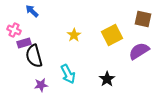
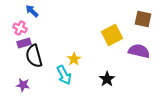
pink cross: moved 6 px right, 2 px up
yellow star: moved 24 px down
purple semicircle: rotated 45 degrees clockwise
cyan arrow: moved 4 px left, 1 px down
purple star: moved 18 px left; rotated 16 degrees clockwise
